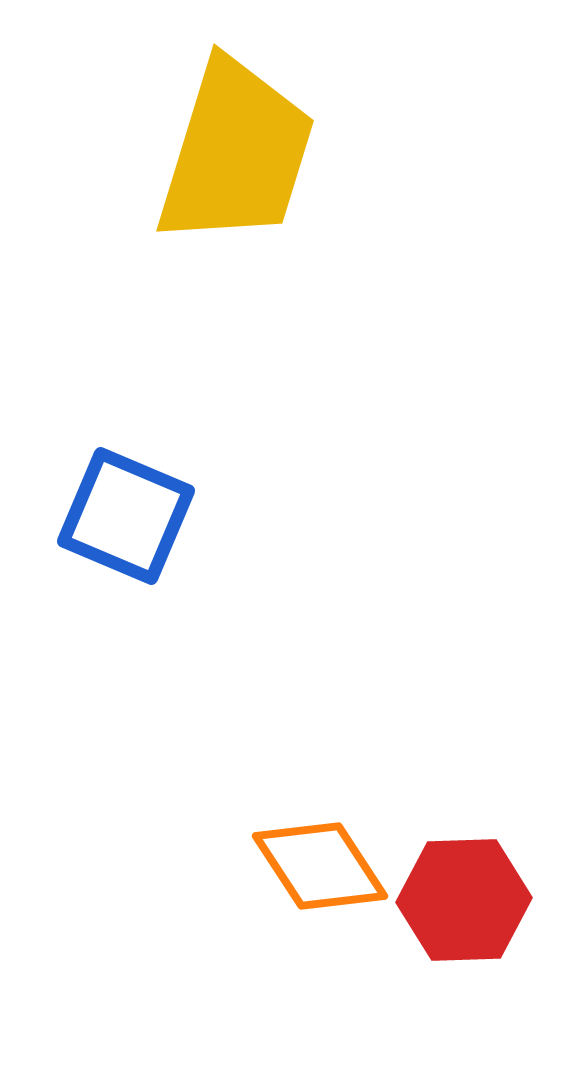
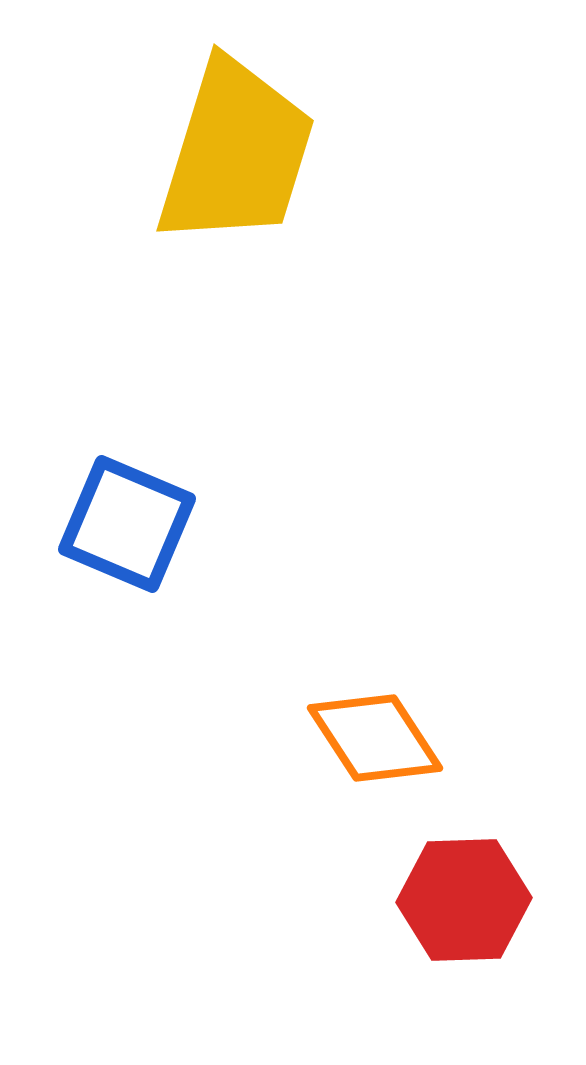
blue square: moved 1 px right, 8 px down
orange diamond: moved 55 px right, 128 px up
